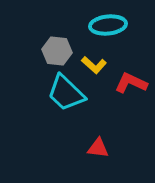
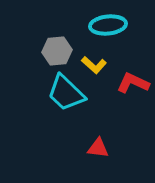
gray hexagon: rotated 12 degrees counterclockwise
red L-shape: moved 2 px right
